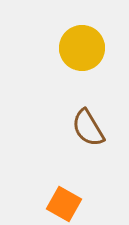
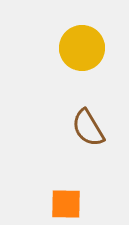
orange square: moved 2 px right; rotated 28 degrees counterclockwise
